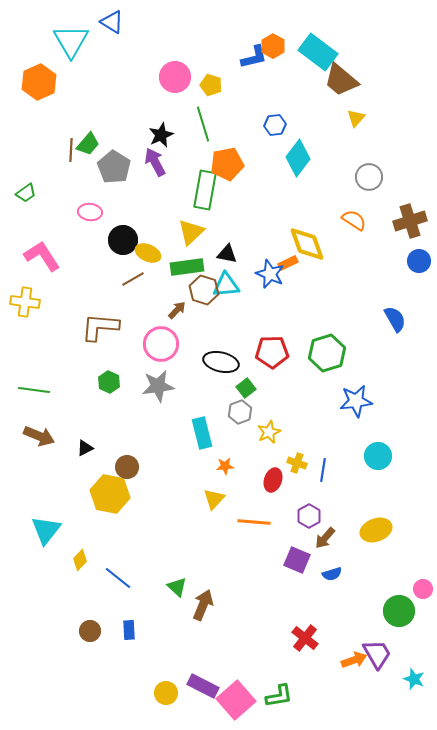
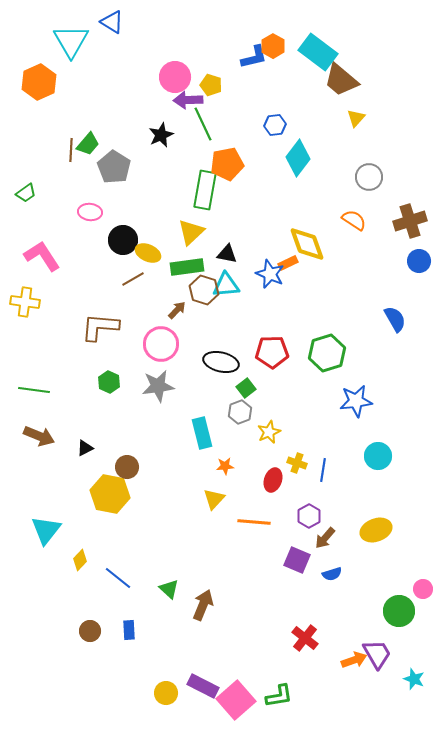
green line at (203, 124): rotated 8 degrees counterclockwise
purple arrow at (155, 162): moved 33 px right, 62 px up; rotated 64 degrees counterclockwise
green triangle at (177, 587): moved 8 px left, 2 px down
